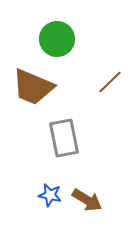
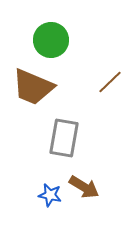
green circle: moved 6 px left, 1 px down
gray rectangle: rotated 21 degrees clockwise
brown arrow: moved 3 px left, 13 px up
